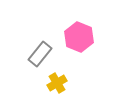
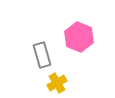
gray rectangle: moved 2 px right, 1 px down; rotated 55 degrees counterclockwise
